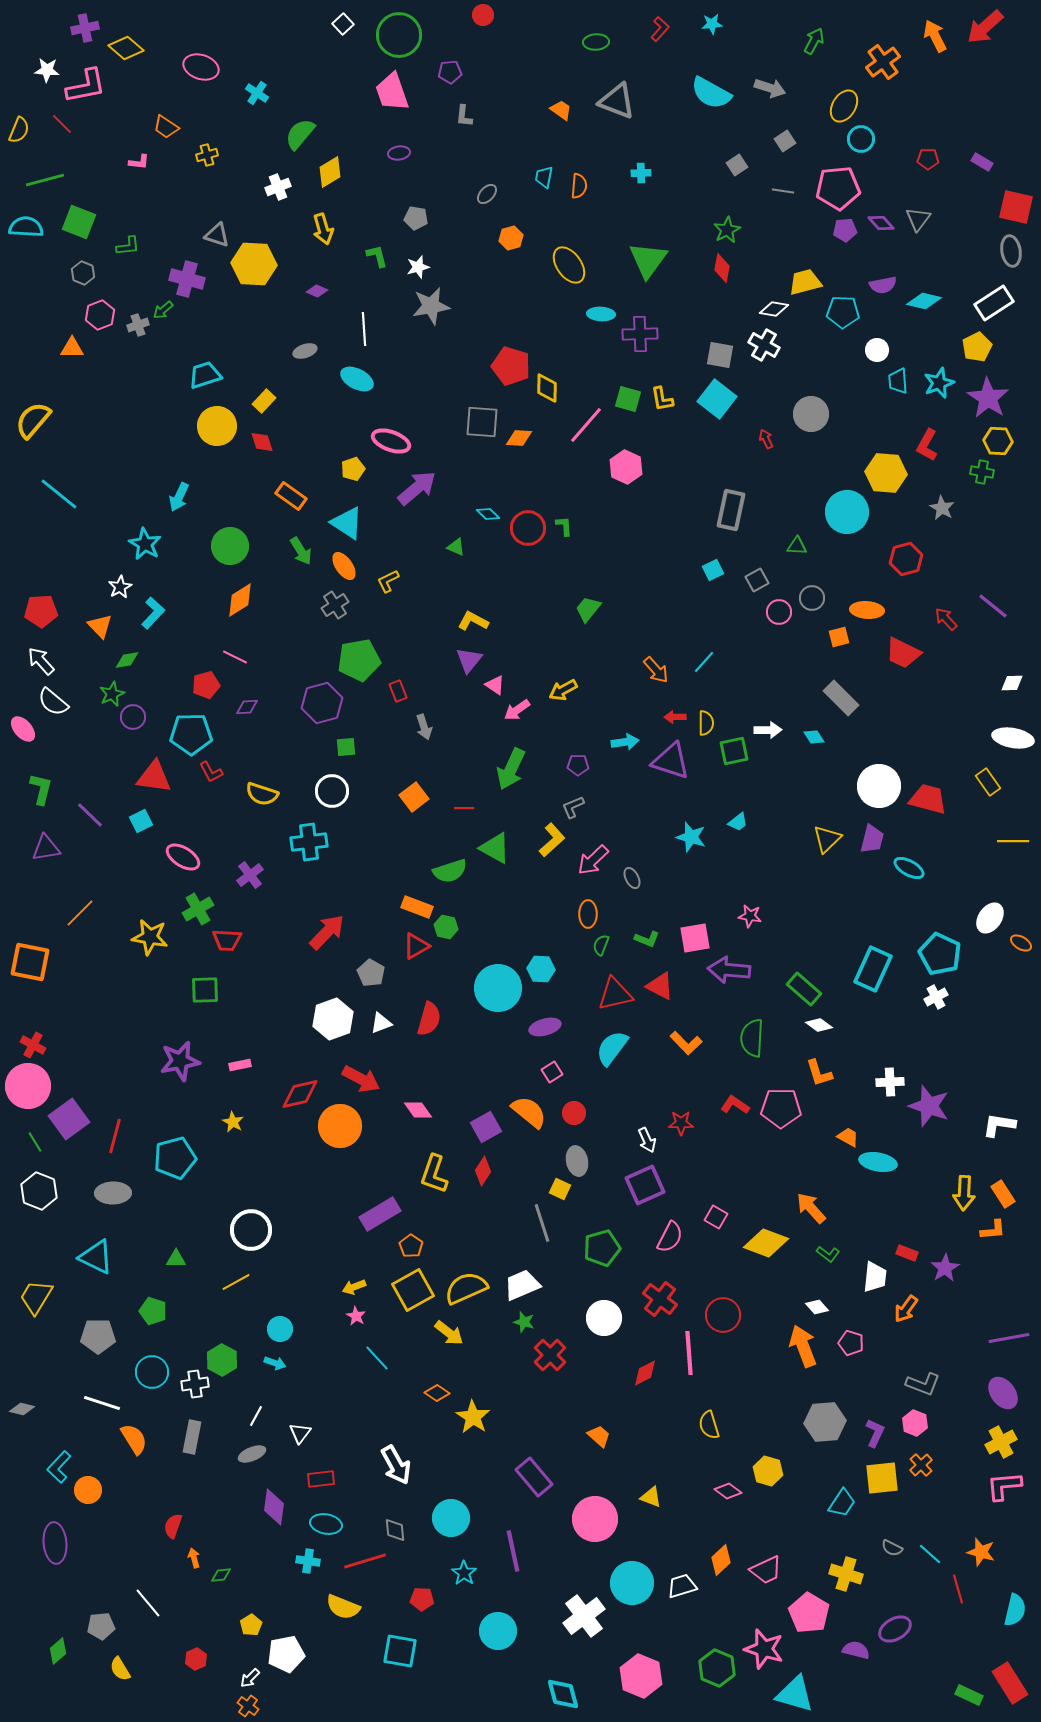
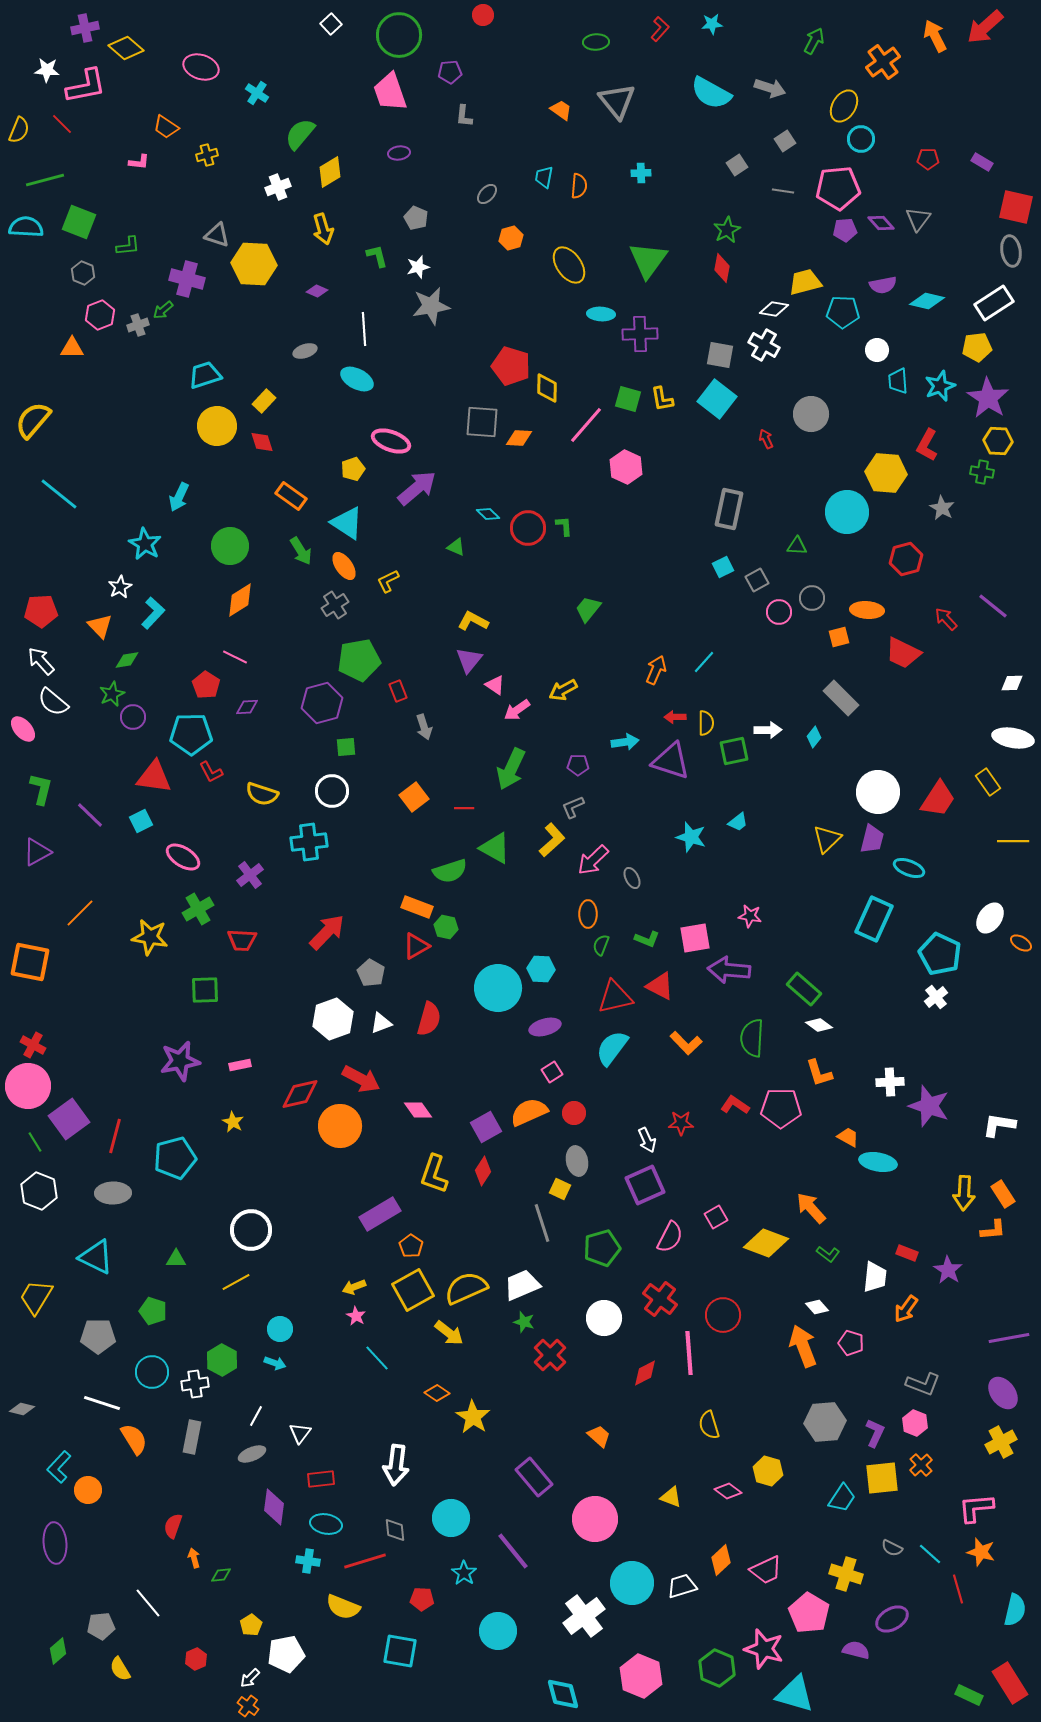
white square at (343, 24): moved 12 px left
pink trapezoid at (392, 92): moved 2 px left
gray triangle at (617, 101): rotated 30 degrees clockwise
gray pentagon at (416, 218): rotated 15 degrees clockwise
cyan diamond at (924, 301): moved 3 px right
yellow pentagon at (977, 347): rotated 20 degrees clockwise
cyan star at (939, 383): moved 1 px right, 3 px down
gray rectangle at (731, 510): moved 2 px left, 1 px up
cyan square at (713, 570): moved 10 px right, 3 px up
orange arrow at (656, 670): rotated 116 degrees counterclockwise
red pentagon at (206, 685): rotated 24 degrees counterclockwise
cyan diamond at (814, 737): rotated 70 degrees clockwise
white circle at (879, 786): moved 1 px left, 6 px down
red trapezoid at (928, 799): moved 10 px right; rotated 108 degrees clockwise
purple triangle at (46, 848): moved 9 px left, 4 px down; rotated 20 degrees counterclockwise
cyan ellipse at (909, 868): rotated 8 degrees counterclockwise
red trapezoid at (227, 940): moved 15 px right
cyan rectangle at (873, 969): moved 1 px right, 50 px up
red triangle at (615, 994): moved 3 px down
white cross at (936, 997): rotated 10 degrees counterclockwise
orange semicircle at (529, 1112): rotated 63 degrees counterclockwise
pink square at (716, 1217): rotated 30 degrees clockwise
purple star at (945, 1268): moved 3 px right, 2 px down; rotated 8 degrees counterclockwise
white arrow at (396, 1465): rotated 36 degrees clockwise
pink L-shape at (1004, 1486): moved 28 px left, 22 px down
yellow triangle at (651, 1497): moved 20 px right
cyan trapezoid at (842, 1503): moved 5 px up
purple line at (513, 1551): rotated 27 degrees counterclockwise
purple ellipse at (895, 1629): moved 3 px left, 10 px up
